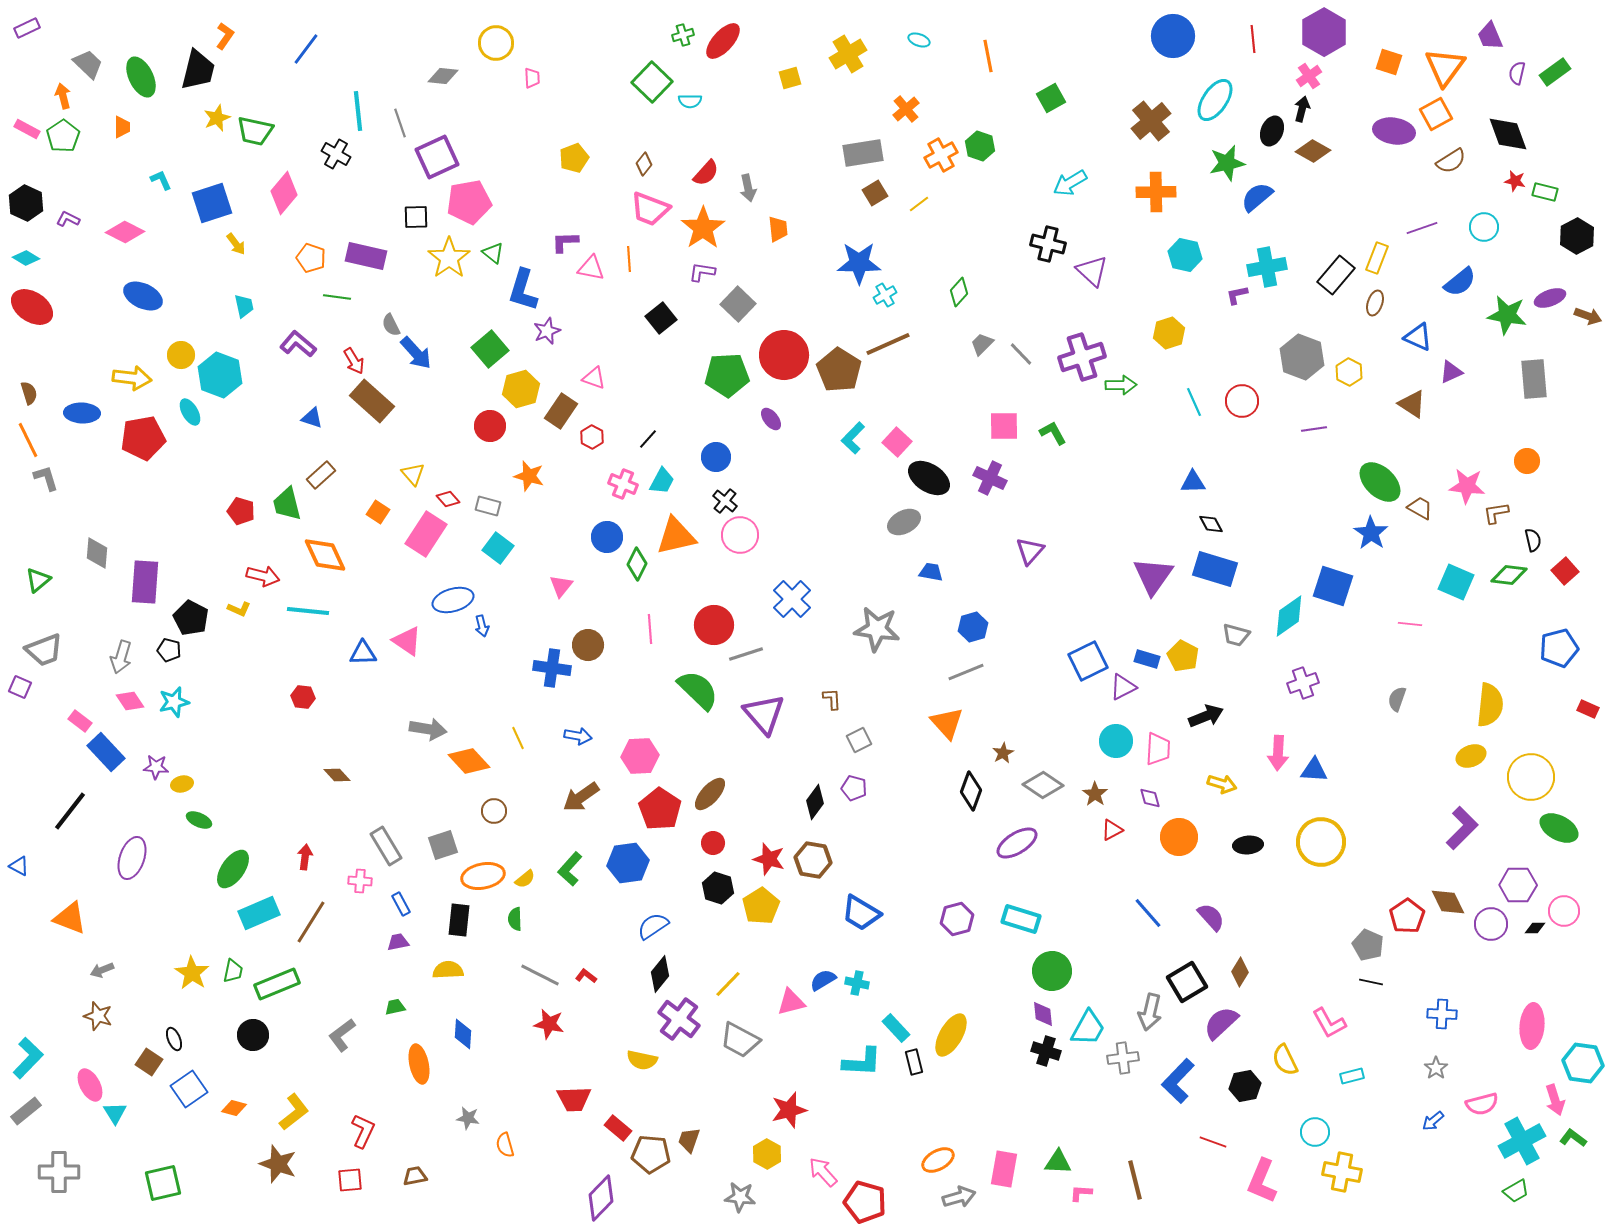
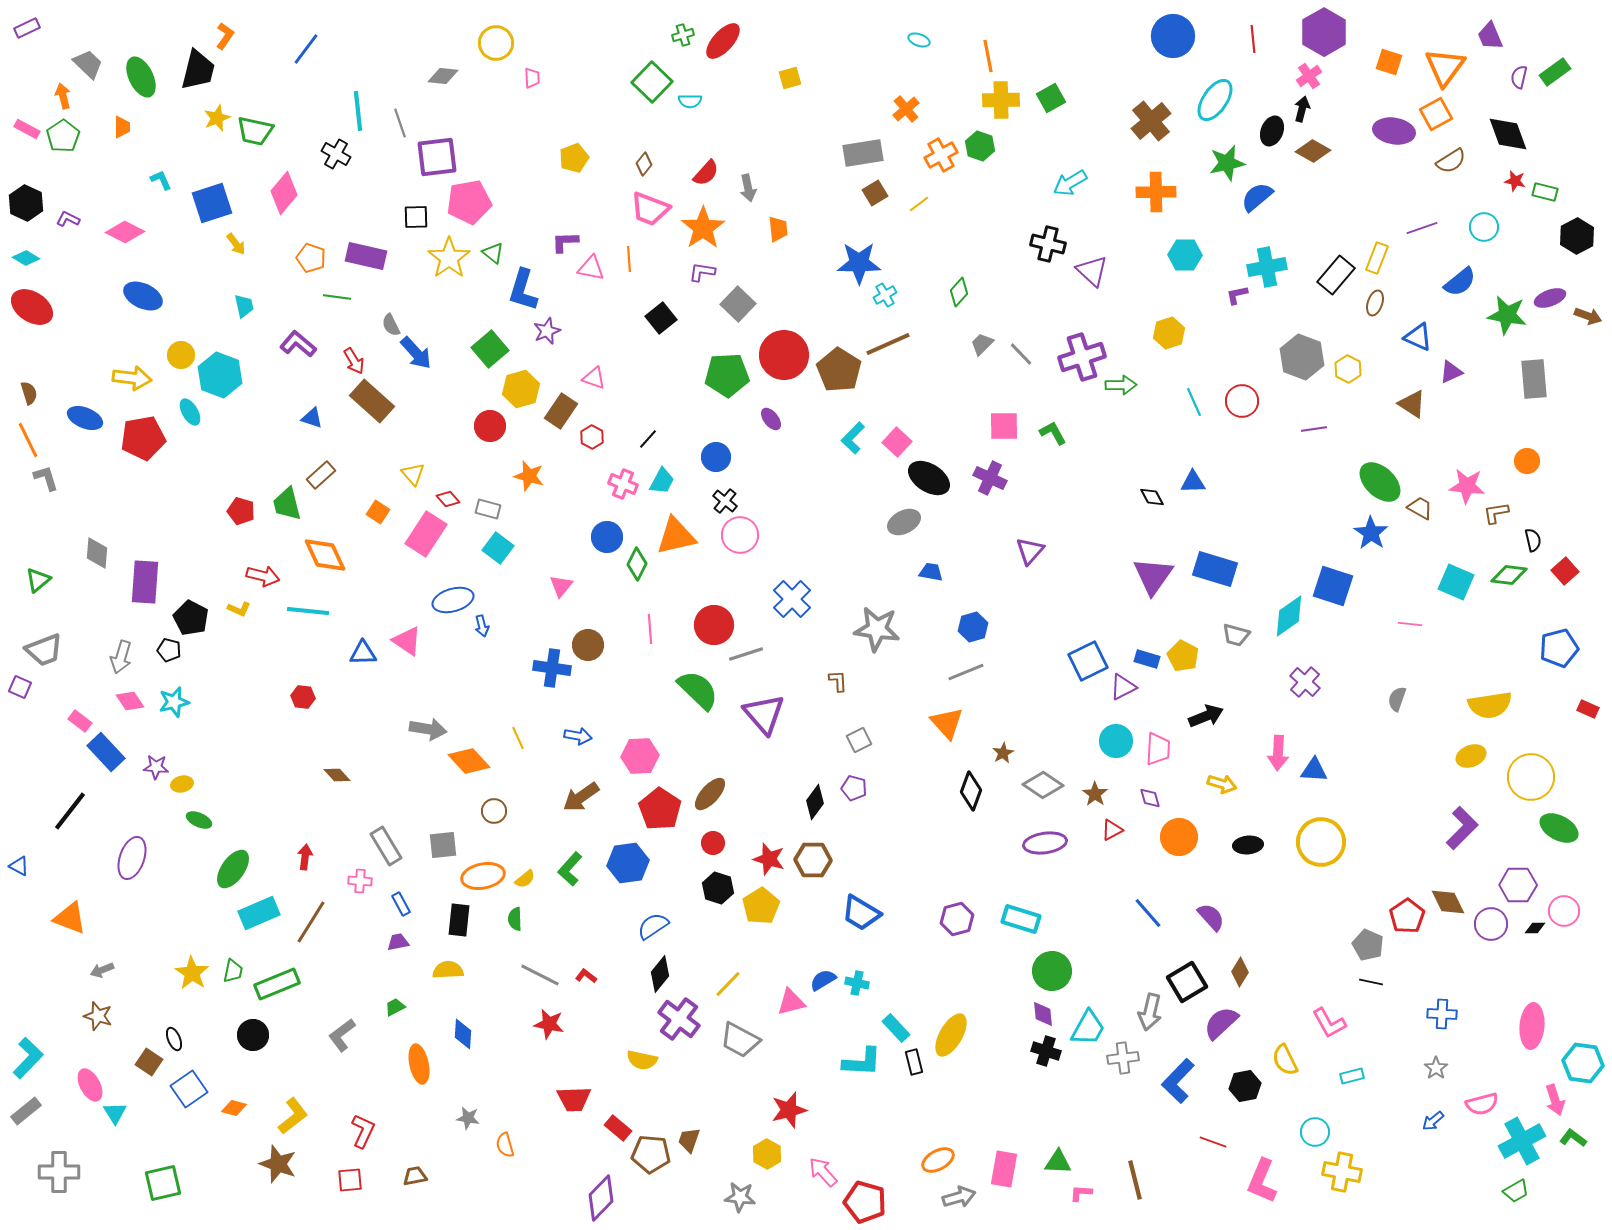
yellow cross at (848, 54): moved 153 px right, 46 px down; rotated 30 degrees clockwise
purple semicircle at (1517, 73): moved 2 px right, 4 px down
purple square at (437, 157): rotated 18 degrees clockwise
cyan hexagon at (1185, 255): rotated 12 degrees counterclockwise
yellow hexagon at (1349, 372): moved 1 px left, 3 px up
blue ellipse at (82, 413): moved 3 px right, 5 px down; rotated 20 degrees clockwise
gray rectangle at (488, 506): moved 3 px down
black diamond at (1211, 524): moved 59 px left, 27 px up
purple cross at (1303, 683): moved 2 px right, 1 px up; rotated 28 degrees counterclockwise
brown L-shape at (832, 699): moved 6 px right, 18 px up
yellow semicircle at (1490, 705): rotated 75 degrees clockwise
purple ellipse at (1017, 843): moved 28 px right; rotated 24 degrees clockwise
gray square at (443, 845): rotated 12 degrees clockwise
brown hexagon at (813, 860): rotated 9 degrees counterclockwise
green trapezoid at (395, 1007): rotated 15 degrees counterclockwise
yellow L-shape at (294, 1112): moved 1 px left, 4 px down
